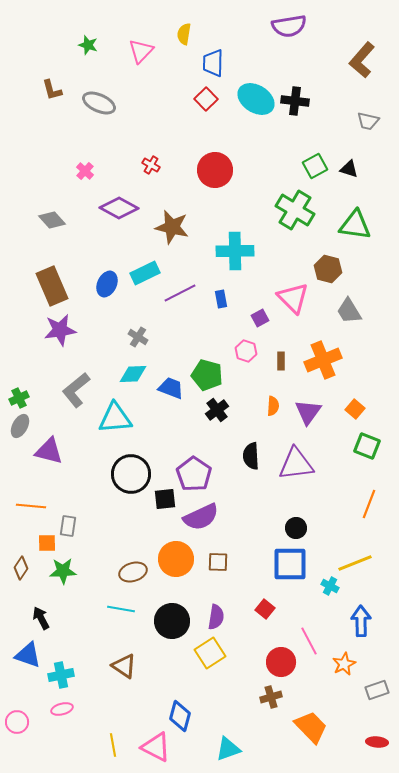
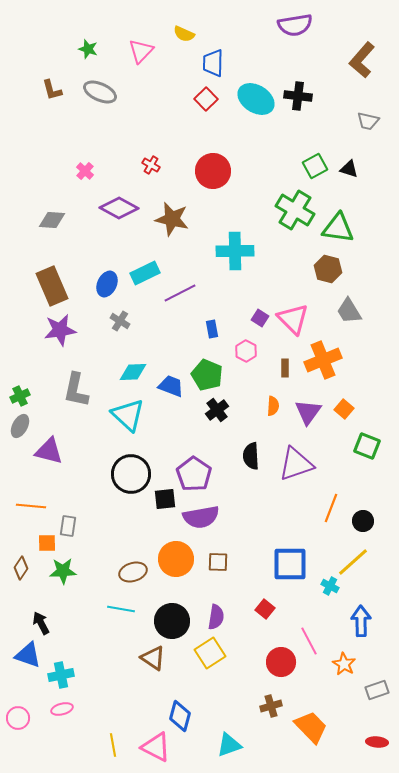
purple semicircle at (289, 26): moved 6 px right, 1 px up
yellow semicircle at (184, 34): rotated 75 degrees counterclockwise
green star at (88, 45): moved 4 px down
black cross at (295, 101): moved 3 px right, 5 px up
gray ellipse at (99, 103): moved 1 px right, 11 px up
red circle at (215, 170): moved 2 px left, 1 px down
gray diamond at (52, 220): rotated 44 degrees counterclockwise
green triangle at (355, 225): moved 17 px left, 3 px down
brown star at (172, 227): moved 8 px up
pink triangle at (293, 298): moved 21 px down
blue rectangle at (221, 299): moved 9 px left, 30 px down
purple square at (260, 318): rotated 30 degrees counterclockwise
gray cross at (138, 337): moved 18 px left, 16 px up
pink hexagon at (246, 351): rotated 10 degrees clockwise
brown rectangle at (281, 361): moved 4 px right, 7 px down
cyan diamond at (133, 374): moved 2 px up
green pentagon at (207, 375): rotated 8 degrees clockwise
blue trapezoid at (171, 388): moved 2 px up
gray L-shape at (76, 390): rotated 39 degrees counterclockwise
green cross at (19, 398): moved 1 px right, 2 px up
orange square at (355, 409): moved 11 px left
cyan triangle at (115, 418): moved 13 px right, 3 px up; rotated 48 degrees clockwise
purple triangle at (296, 464): rotated 12 degrees counterclockwise
orange line at (369, 504): moved 38 px left, 4 px down
purple semicircle at (201, 517): rotated 15 degrees clockwise
black circle at (296, 528): moved 67 px right, 7 px up
yellow line at (355, 563): moved 2 px left, 1 px up; rotated 20 degrees counterclockwise
black arrow at (41, 618): moved 5 px down
orange star at (344, 664): rotated 15 degrees counterclockwise
brown triangle at (124, 666): moved 29 px right, 8 px up
brown cross at (271, 697): moved 9 px down
pink circle at (17, 722): moved 1 px right, 4 px up
cyan triangle at (228, 749): moved 1 px right, 4 px up
